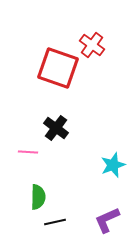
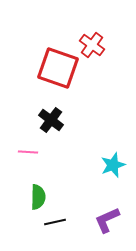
black cross: moved 5 px left, 8 px up
